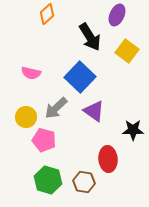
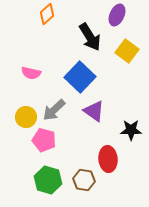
gray arrow: moved 2 px left, 2 px down
black star: moved 2 px left
brown hexagon: moved 2 px up
